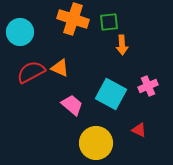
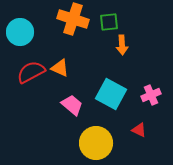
pink cross: moved 3 px right, 9 px down
